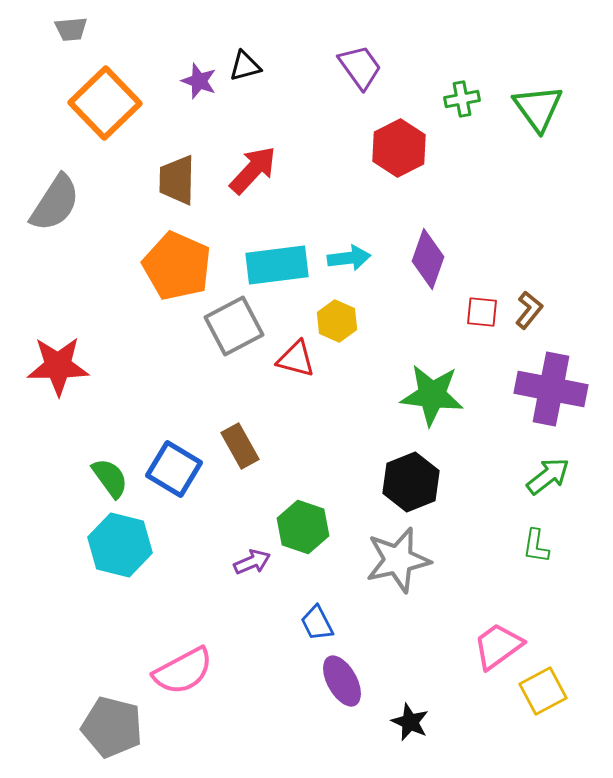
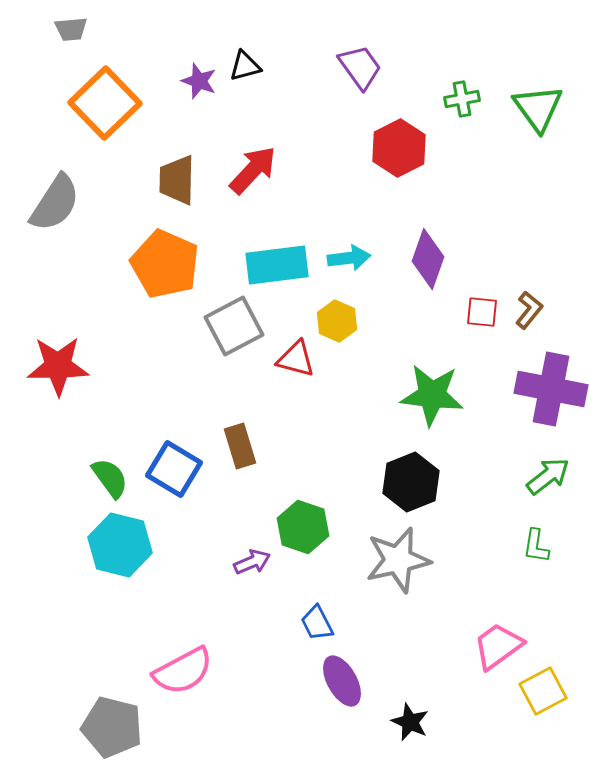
orange pentagon: moved 12 px left, 2 px up
brown rectangle: rotated 12 degrees clockwise
